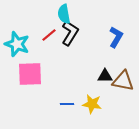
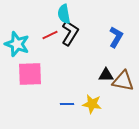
red line: moved 1 px right; rotated 14 degrees clockwise
black triangle: moved 1 px right, 1 px up
